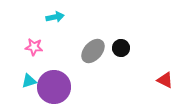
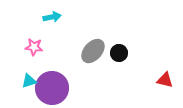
cyan arrow: moved 3 px left
black circle: moved 2 px left, 5 px down
red triangle: rotated 12 degrees counterclockwise
purple circle: moved 2 px left, 1 px down
